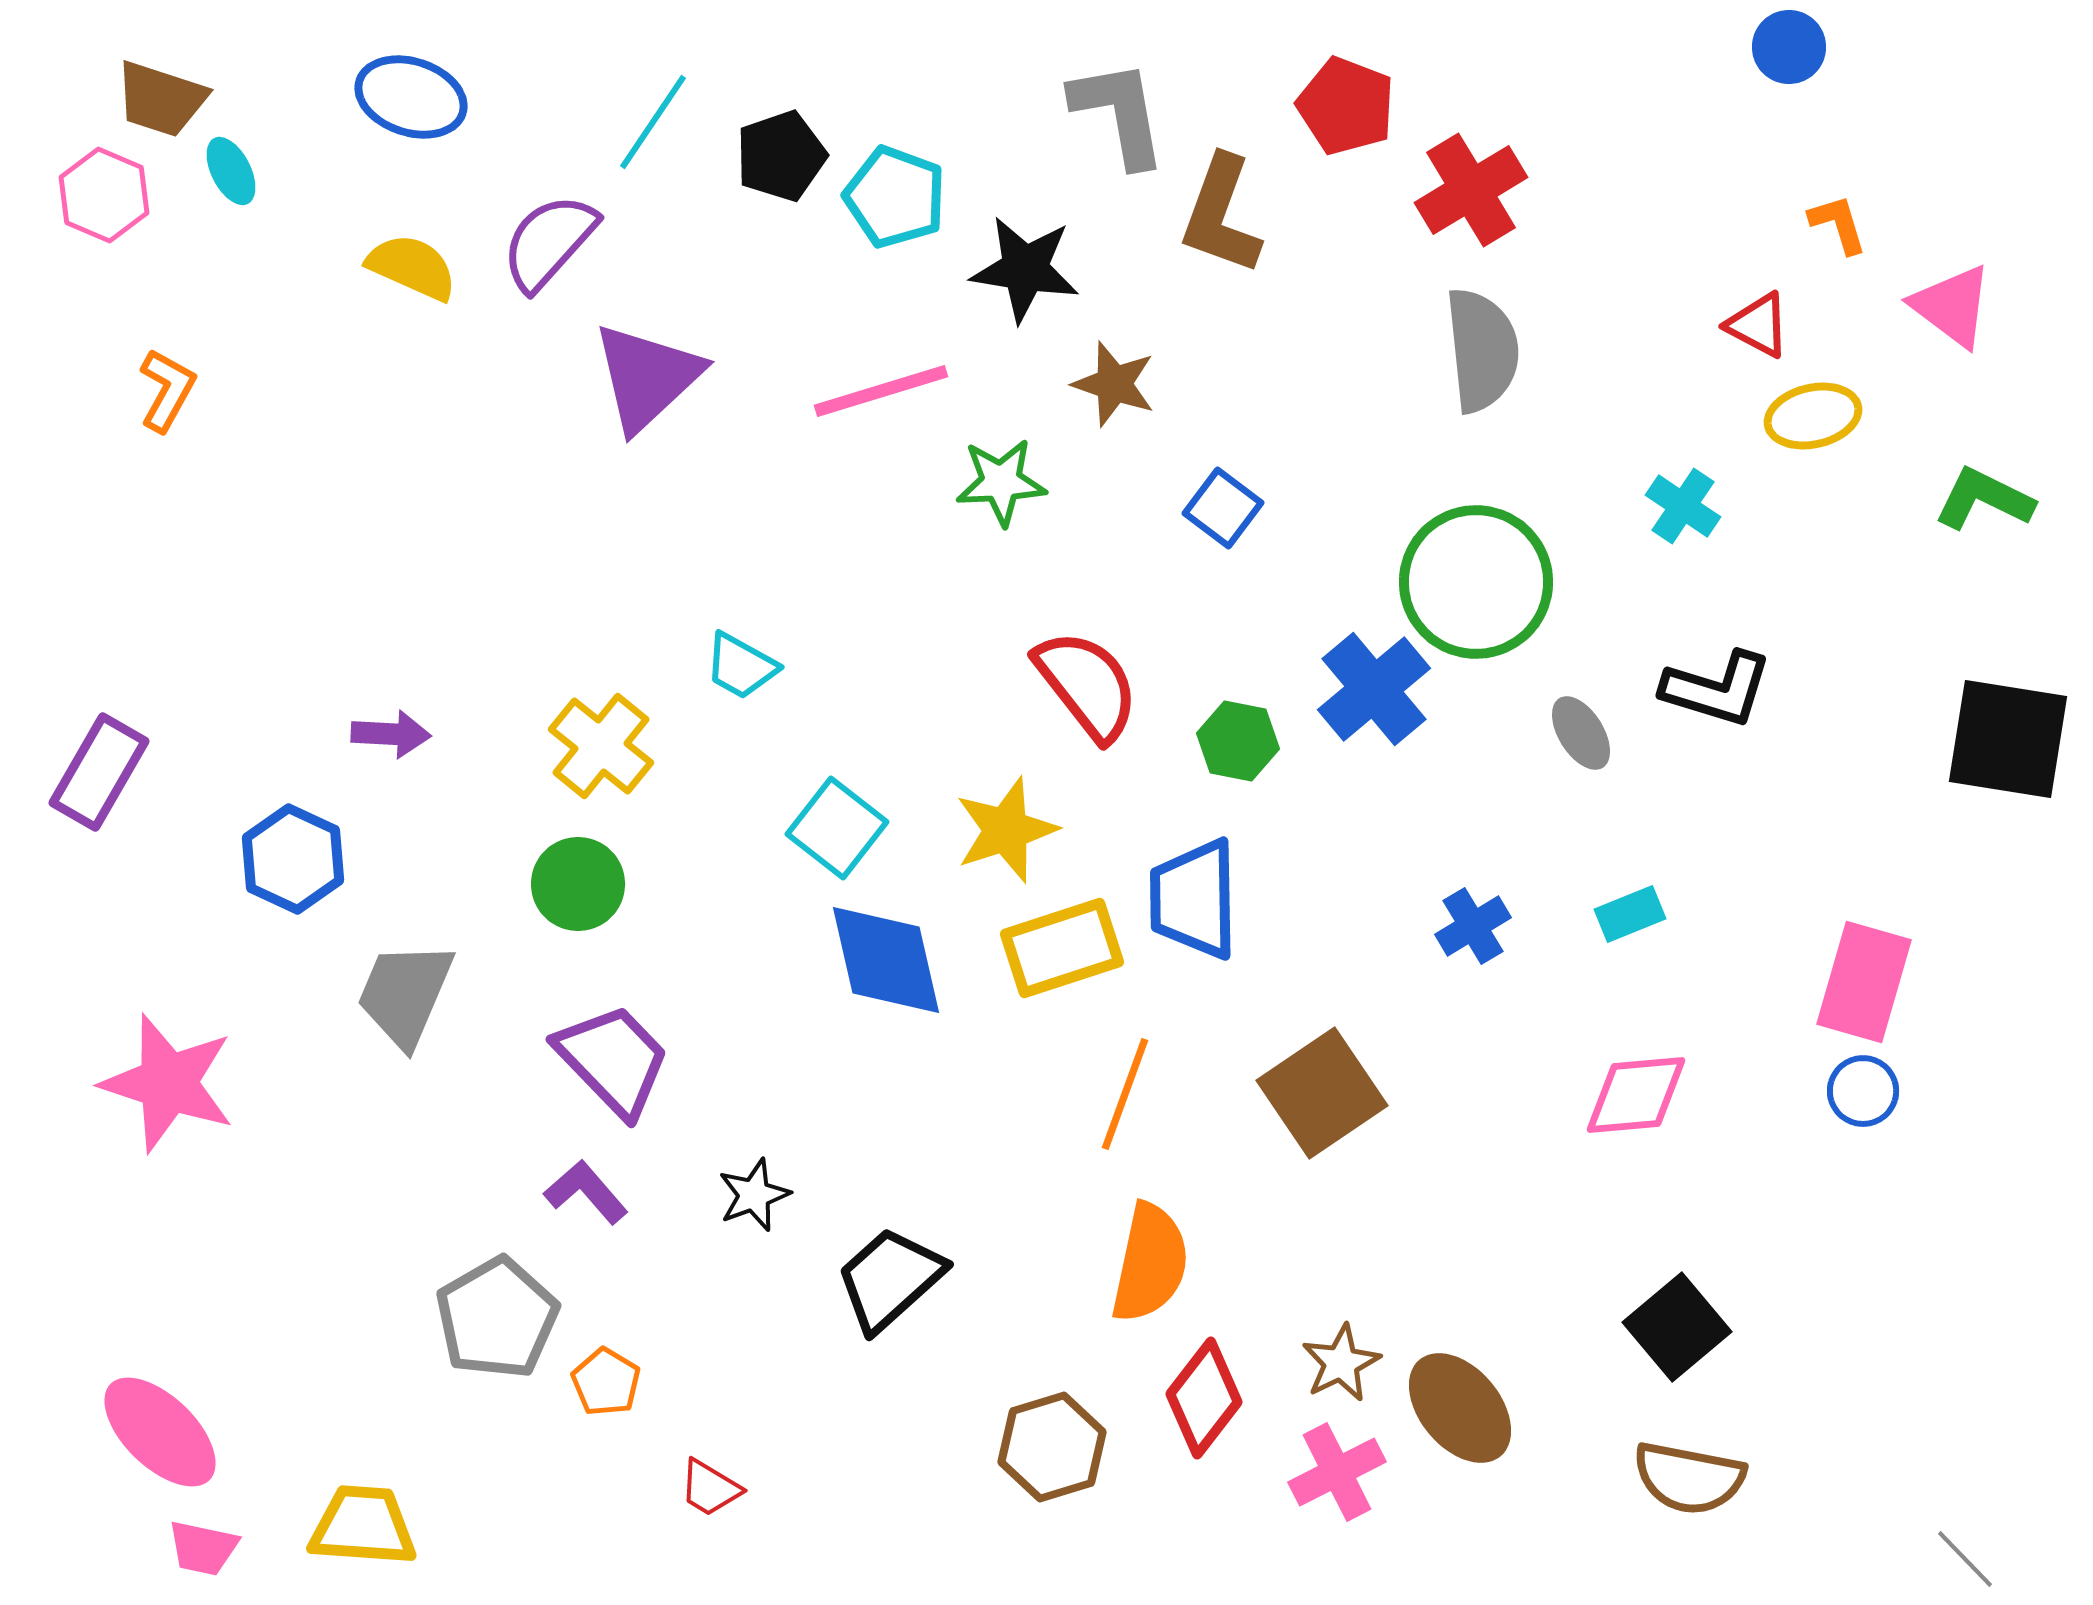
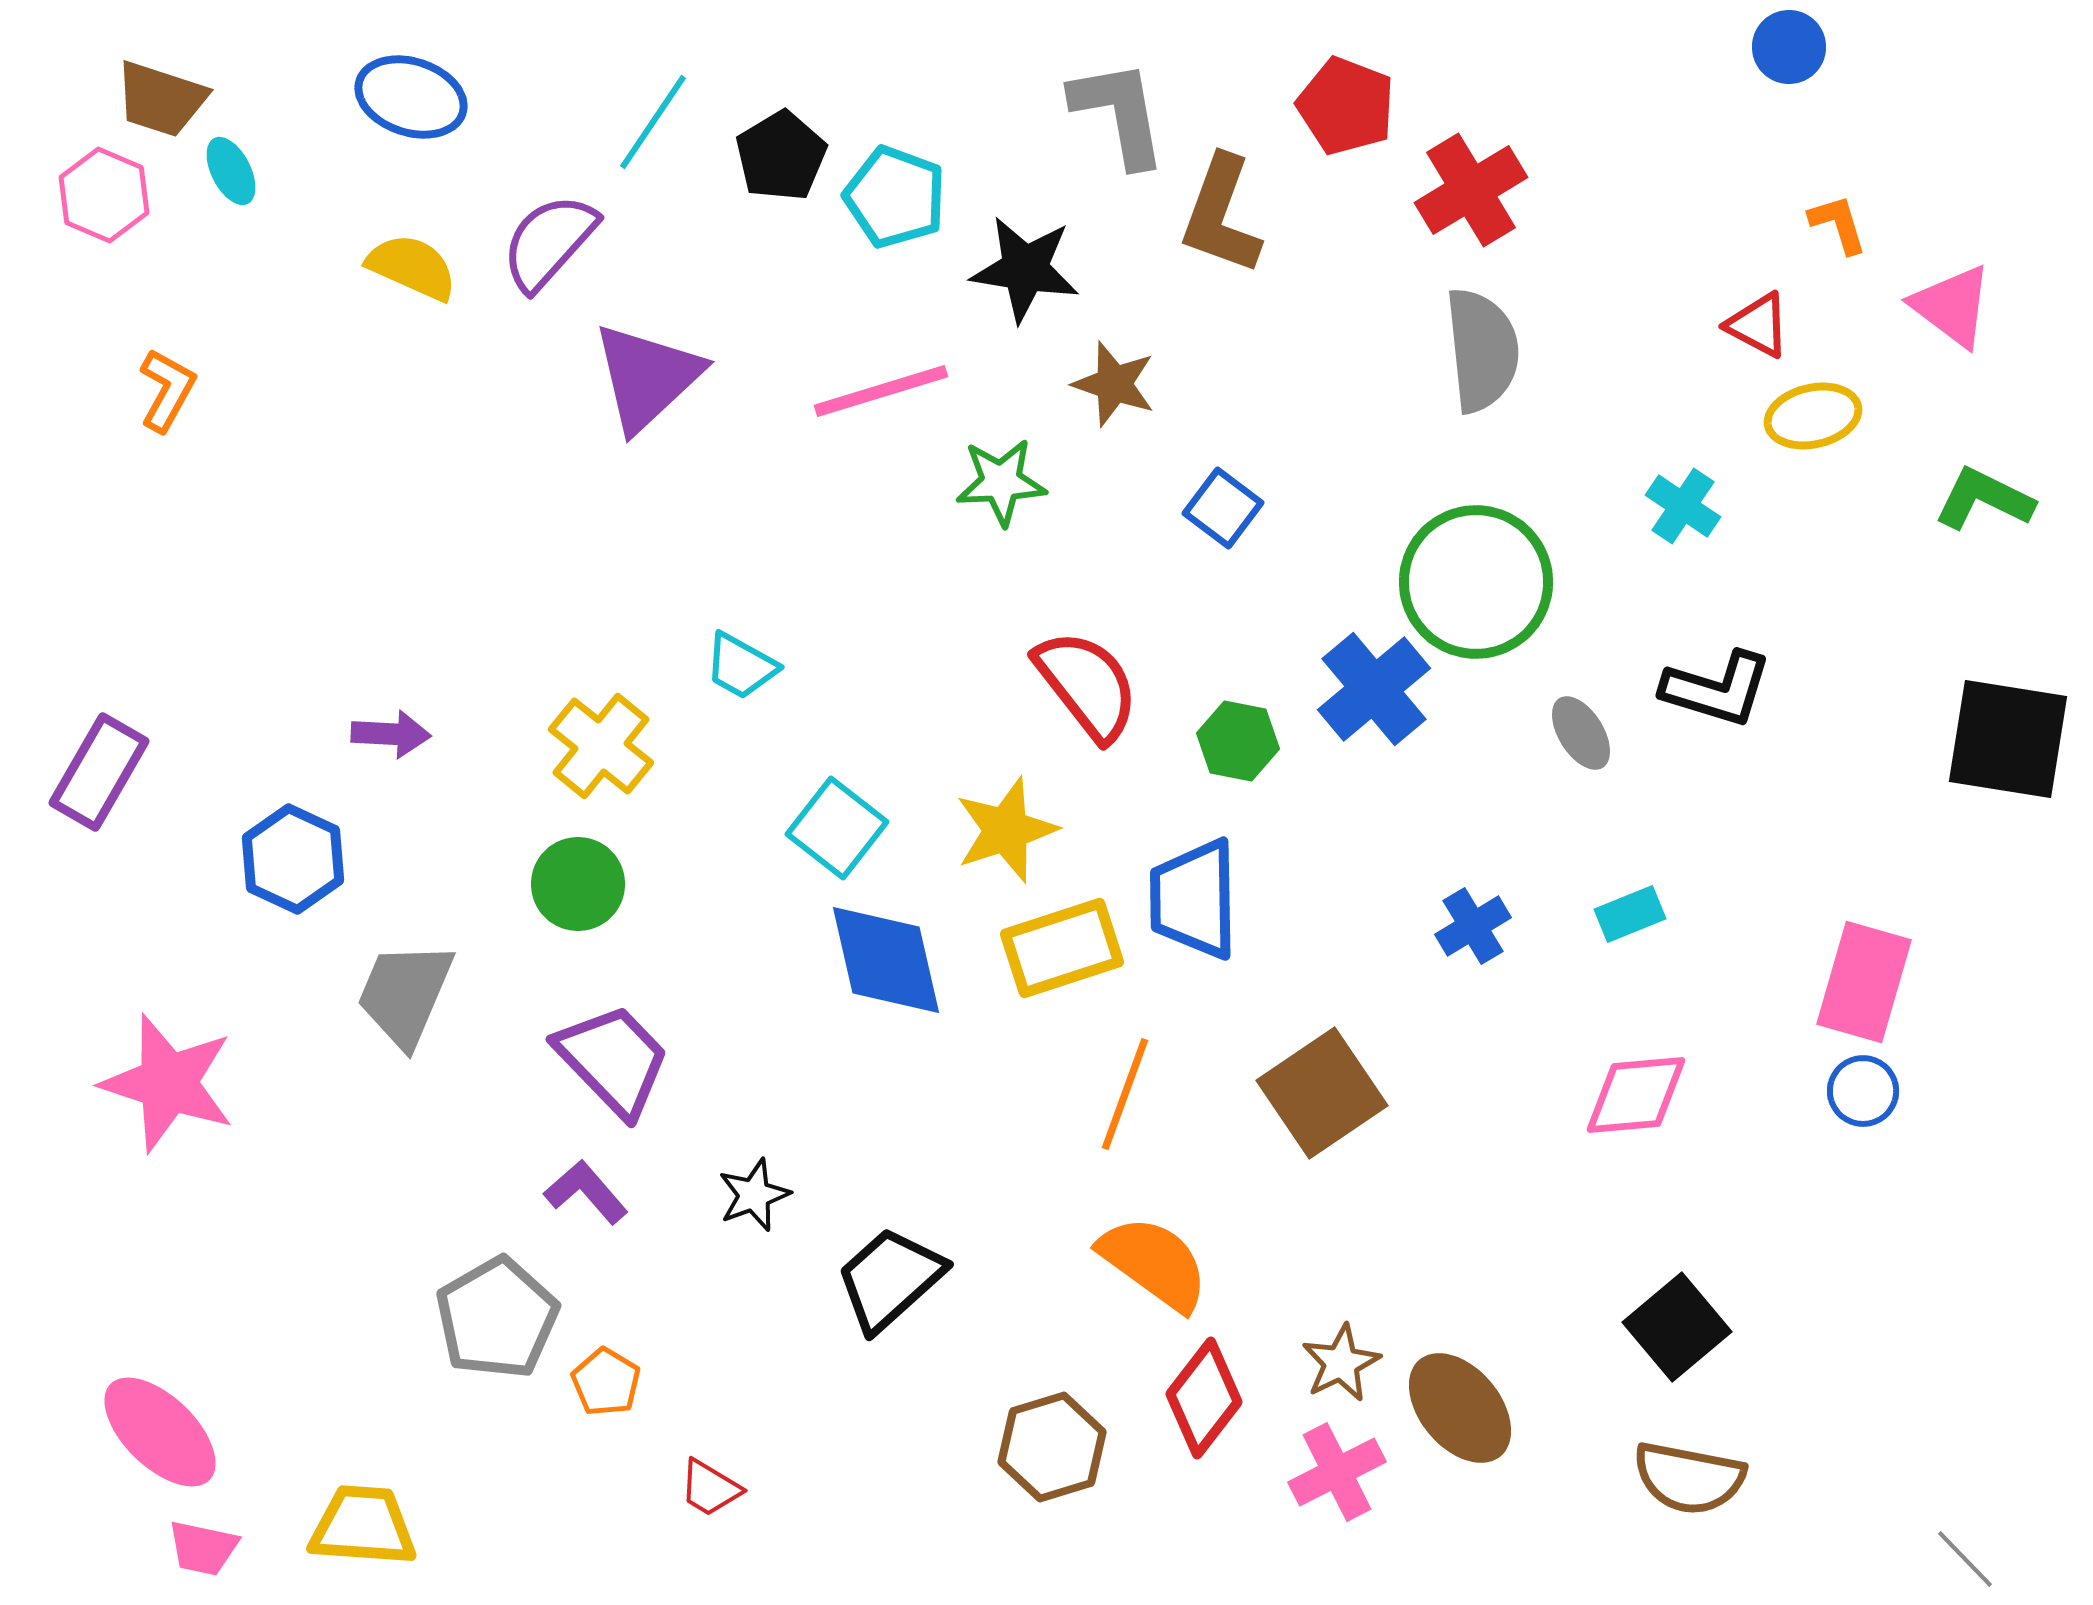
black pentagon at (781, 156): rotated 12 degrees counterclockwise
orange semicircle at (1150, 1263): moved 4 px right; rotated 66 degrees counterclockwise
